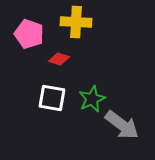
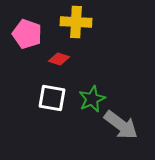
pink pentagon: moved 2 px left
gray arrow: moved 1 px left
